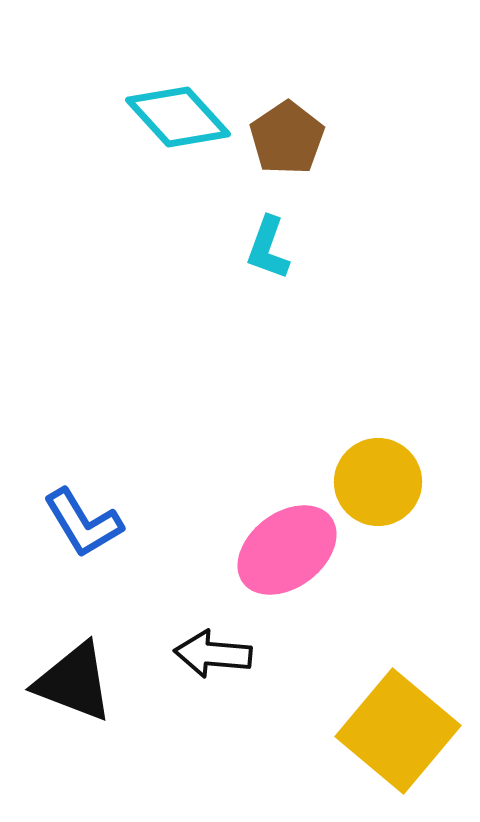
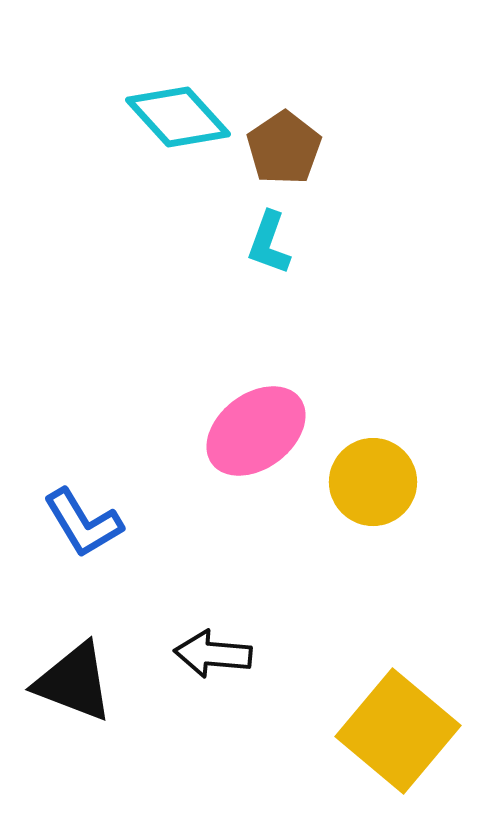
brown pentagon: moved 3 px left, 10 px down
cyan L-shape: moved 1 px right, 5 px up
yellow circle: moved 5 px left
pink ellipse: moved 31 px left, 119 px up
